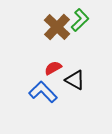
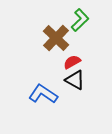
brown cross: moved 1 px left, 11 px down
red semicircle: moved 19 px right, 6 px up
blue L-shape: moved 2 px down; rotated 12 degrees counterclockwise
